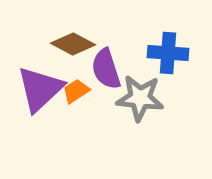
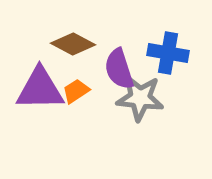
blue cross: rotated 6 degrees clockwise
purple semicircle: moved 13 px right
purple triangle: rotated 42 degrees clockwise
